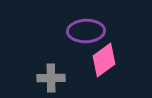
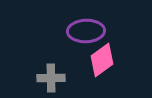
pink diamond: moved 2 px left
